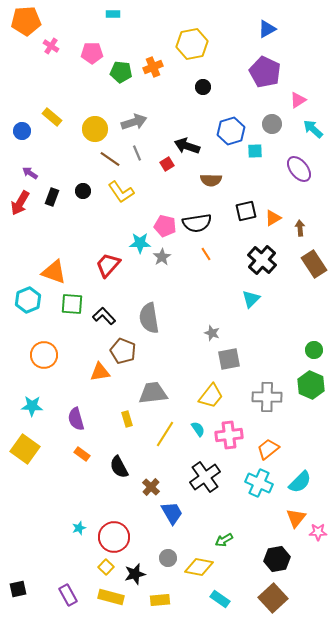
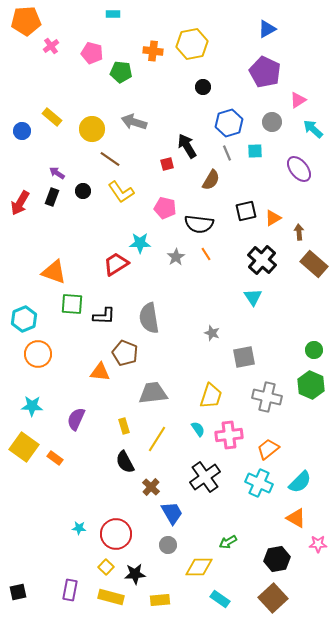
pink cross at (51, 46): rotated 21 degrees clockwise
pink pentagon at (92, 53): rotated 15 degrees clockwise
orange cross at (153, 67): moved 16 px up; rotated 30 degrees clockwise
gray arrow at (134, 122): rotated 145 degrees counterclockwise
gray circle at (272, 124): moved 2 px up
yellow circle at (95, 129): moved 3 px left
blue hexagon at (231, 131): moved 2 px left, 8 px up
black arrow at (187, 146): rotated 40 degrees clockwise
gray line at (137, 153): moved 90 px right
red square at (167, 164): rotated 16 degrees clockwise
purple arrow at (30, 173): moved 27 px right
brown semicircle at (211, 180): rotated 60 degrees counterclockwise
black semicircle at (197, 223): moved 2 px right, 1 px down; rotated 16 degrees clockwise
pink pentagon at (165, 226): moved 18 px up
brown arrow at (300, 228): moved 1 px left, 4 px down
gray star at (162, 257): moved 14 px right
brown rectangle at (314, 264): rotated 16 degrees counterclockwise
red trapezoid at (108, 265): moved 8 px right, 1 px up; rotated 16 degrees clockwise
cyan triangle at (251, 299): moved 2 px right, 2 px up; rotated 18 degrees counterclockwise
cyan hexagon at (28, 300): moved 4 px left, 19 px down
black L-shape at (104, 316): rotated 135 degrees clockwise
brown pentagon at (123, 351): moved 2 px right, 2 px down
orange circle at (44, 355): moved 6 px left, 1 px up
gray square at (229, 359): moved 15 px right, 2 px up
orange triangle at (100, 372): rotated 15 degrees clockwise
yellow trapezoid at (211, 396): rotated 20 degrees counterclockwise
gray cross at (267, 397): rotated 12 degrees clockwise
purple semicircle at (76, 419): rotated 40 degrees clockwise
yellow rectangle at (127, 419): moved 3 px left, 7 px down
yellow line at (165, 434): moved 8 px left, 5 px down
yellow square at (25, 449): moved 1 px left, 2 px up
orange rectangle at (82, 454): moved 27 px left, 4 px down
black semicircle at (119, 467): moved 6 px right, 5 px up
orange triangle at (296, 518): rotated 40 degrees counterclockwise
cyan star at (79, 528): rotated 24 degrees clockwise
pink star at (318, 532): moved 12 px down
red circle at (114, 537): moved 2 px right, 3 px up
green arrow at (224, 540): moved 4 px right, 2 px down
gray circle at (168, 558): moved 13 px up
yellow diamond at (199, 567): rotated 12 degrees counterclockwise
black star at (135, 574): rotated 10 degrees clockwise
black square at (18, 589): moved 3 px down
purple rectangle at (68, 595): moved 2 px right, 5 px up; rotated 40 degrees clockwise
